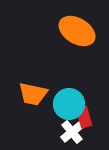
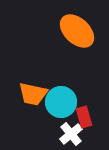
orange ellipse: rotated 12 degrees clockwise
cyan circle: moved 8 px left, 2 px up
white cross: moved 1 px left, 2 px down
